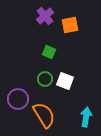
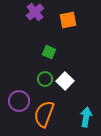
purple cross: moved 10 px left, 4 px up
orange square: moved 2 px left, 5 px up
white square: rotated 24 degrees clockwise
purple circle: moved 1 px right, 2 px down
orange semicircle: moved 1 px up; rotated 128 degrees counterclockwise
